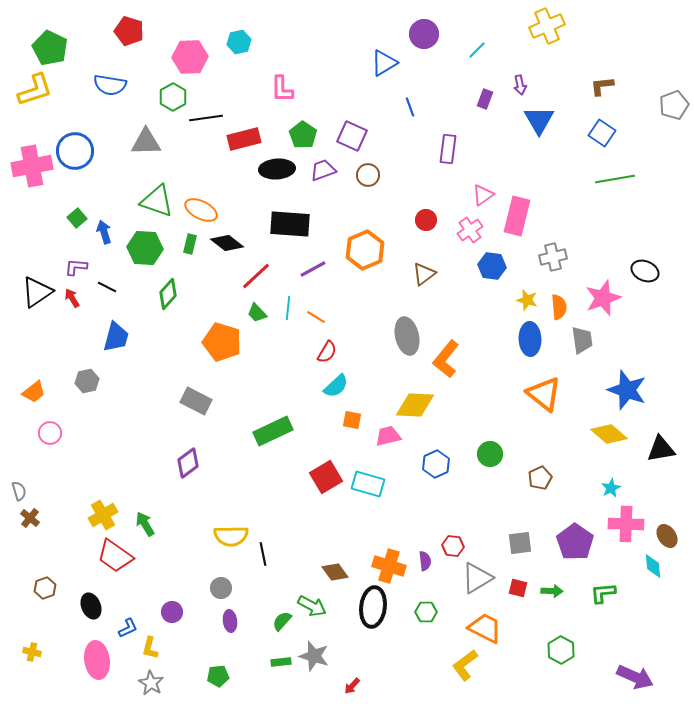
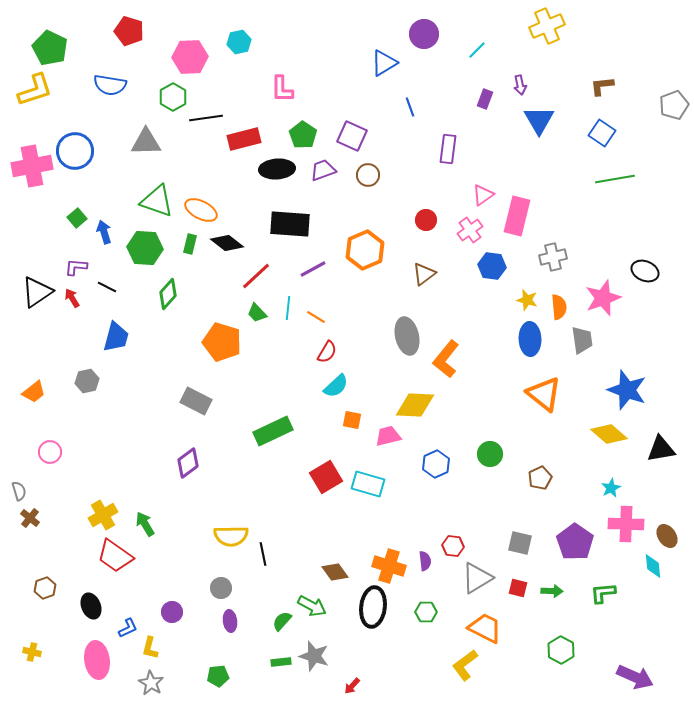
pink circle at (50, 433): moved 19 px down
gray square at (520, 543): rotated 20 degrees clockwise
